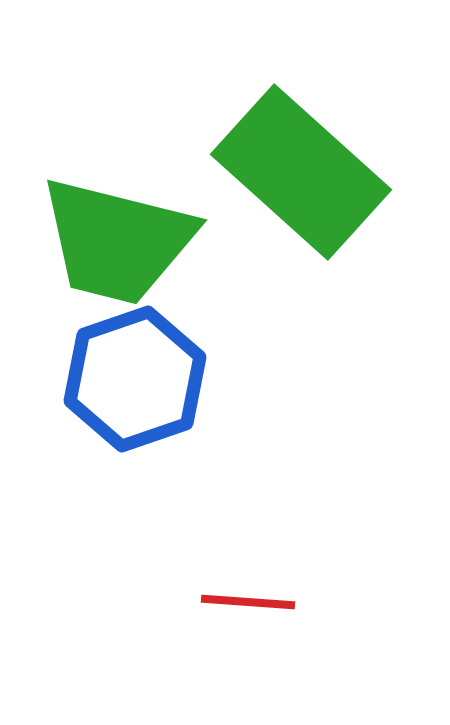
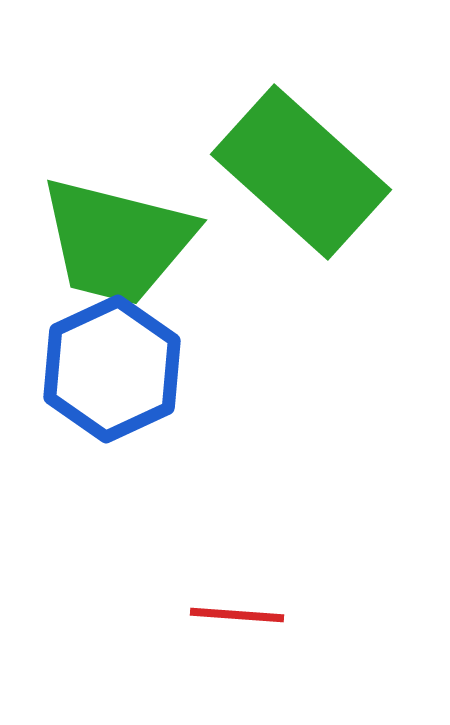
blue hexagon: moved 23 px left, 10 px up; rotated 6 degrees counterclockwise
red line: moved 11 px left, 13 px down
